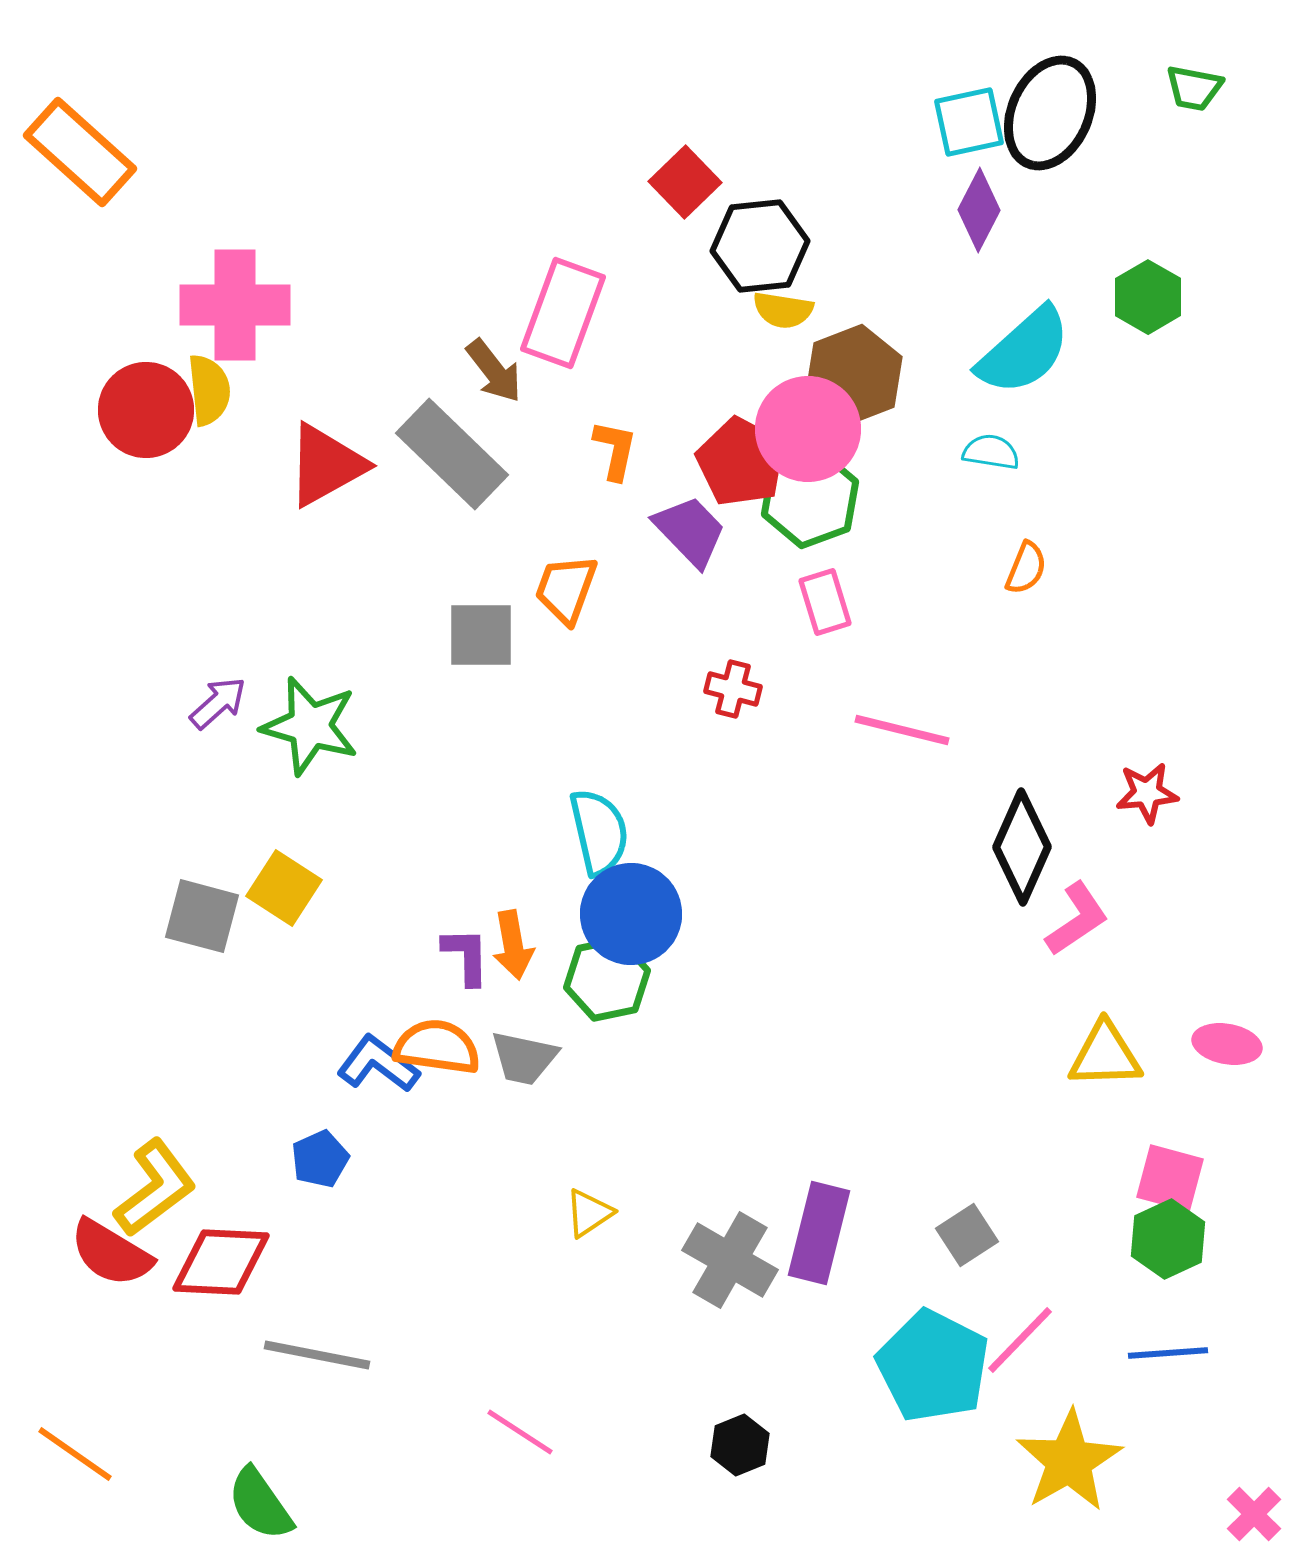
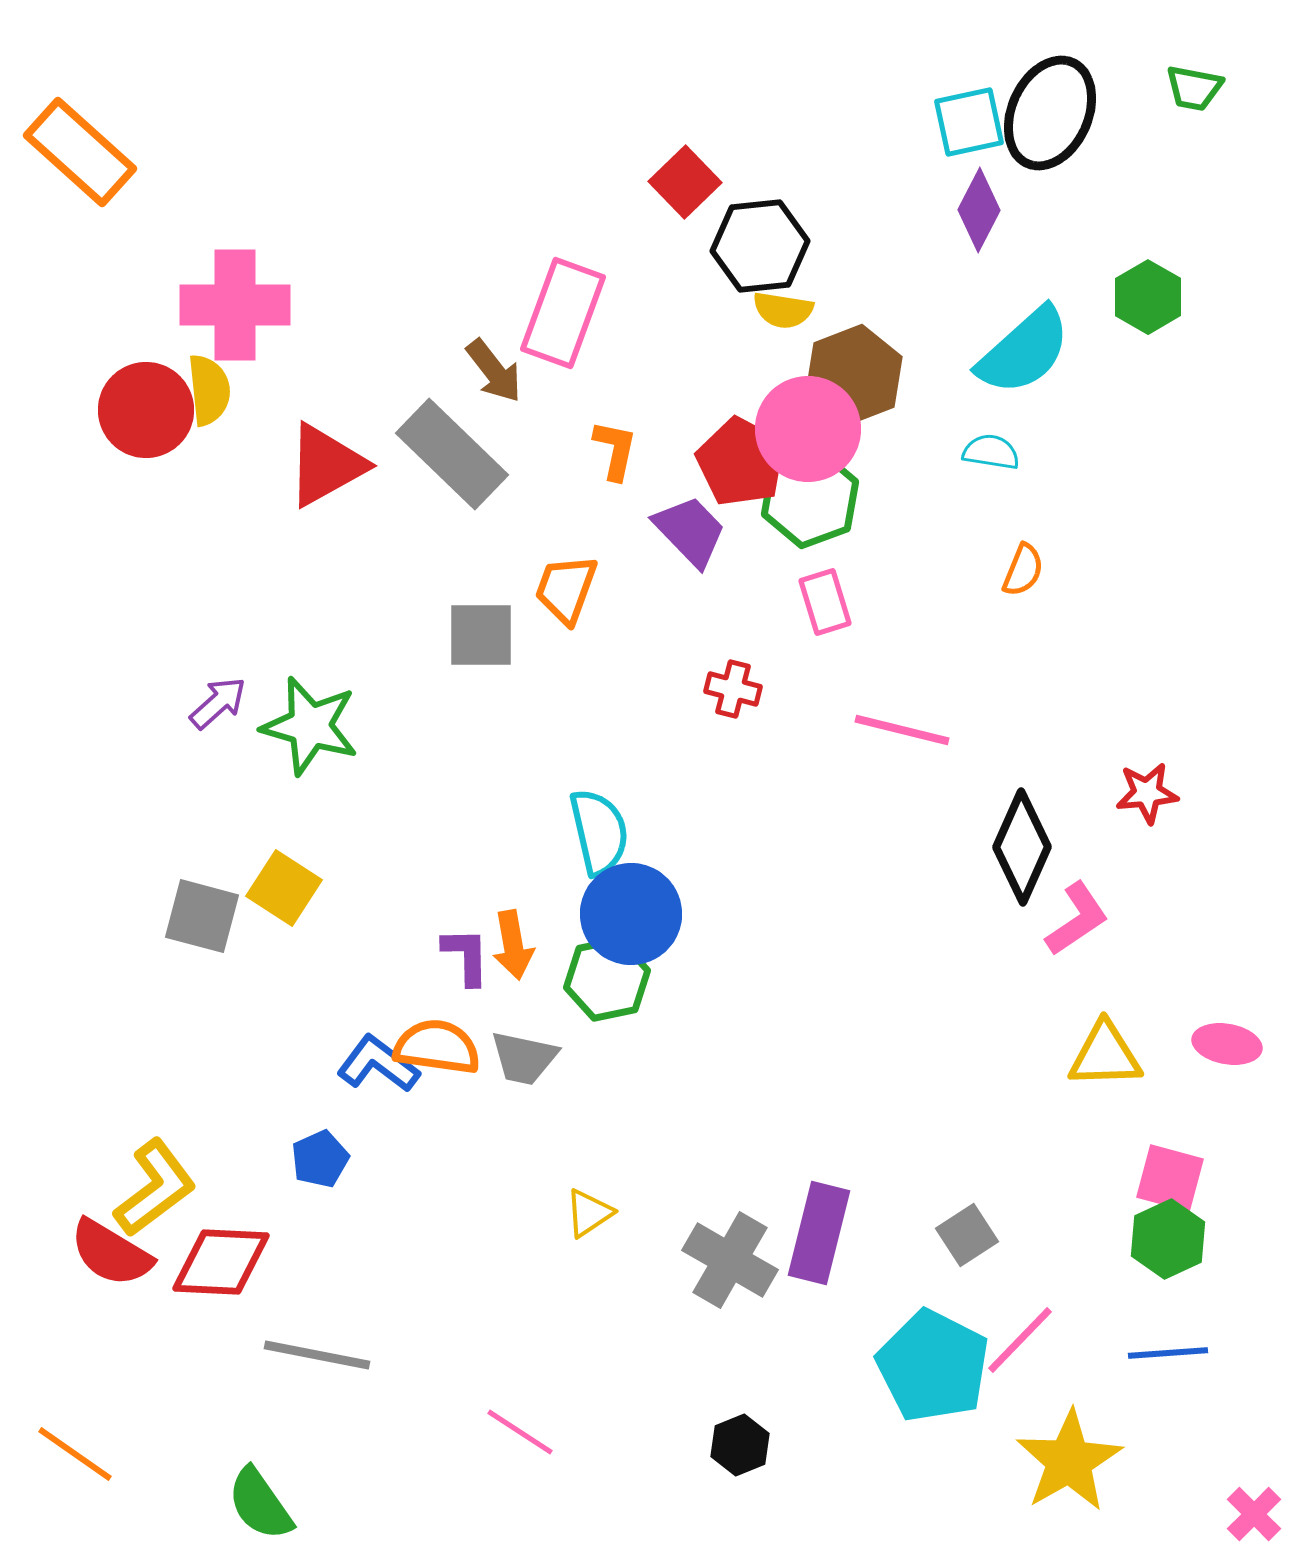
orange semicircle at (1026, 568): moved 3 px left, 2 px down
